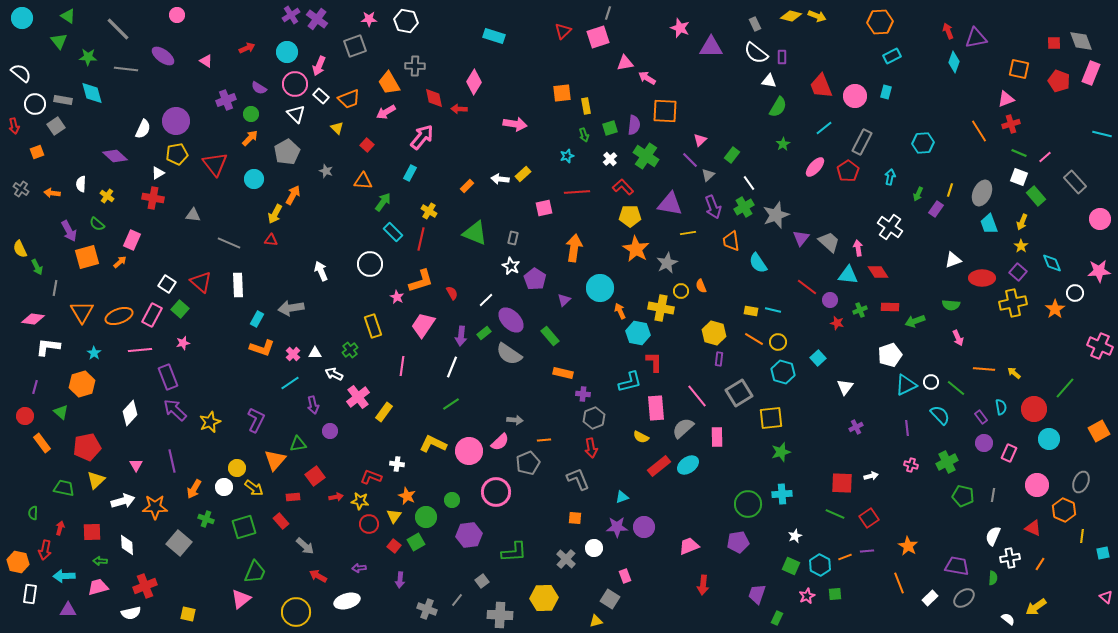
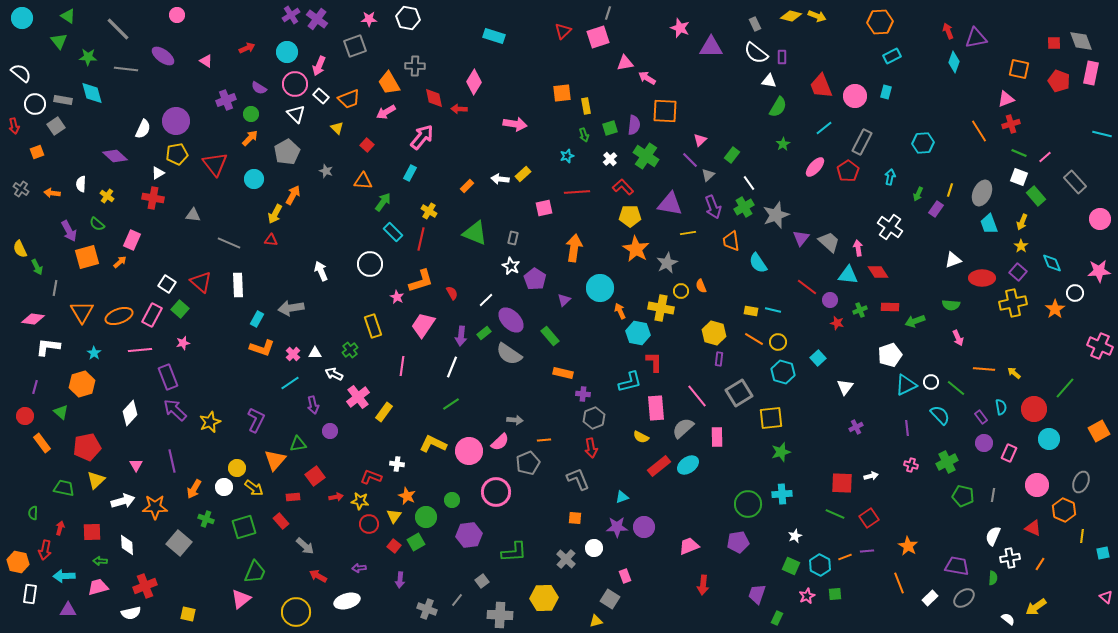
white hexagon at (406, 21): moved 2 px right, 3 px up
pink rectangle at (1091, 73): rotated 10 degrees counterclockwise
